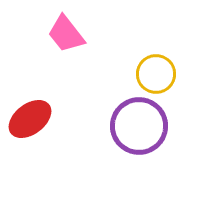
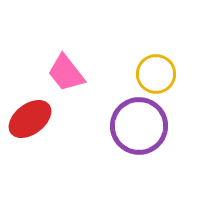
pink trapezoid: moved 39 px down
